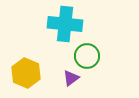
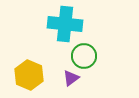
green circle: moved 3 px left
yellow hexagon: moved 3 px right, 2 px down
